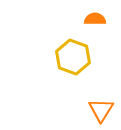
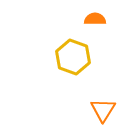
orange triangle: moved 2 px right
